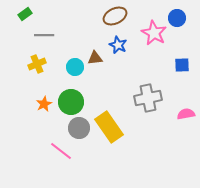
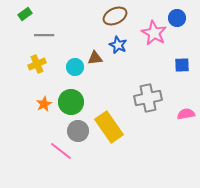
gray circle: moved 1 px left, 3 px down
